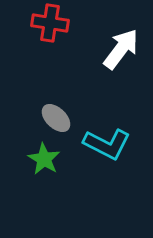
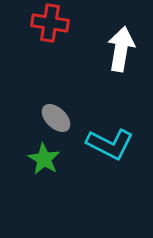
white arrow: rotated 27 degrees counterclockwise
cyan L-shape: moved 3 px right
